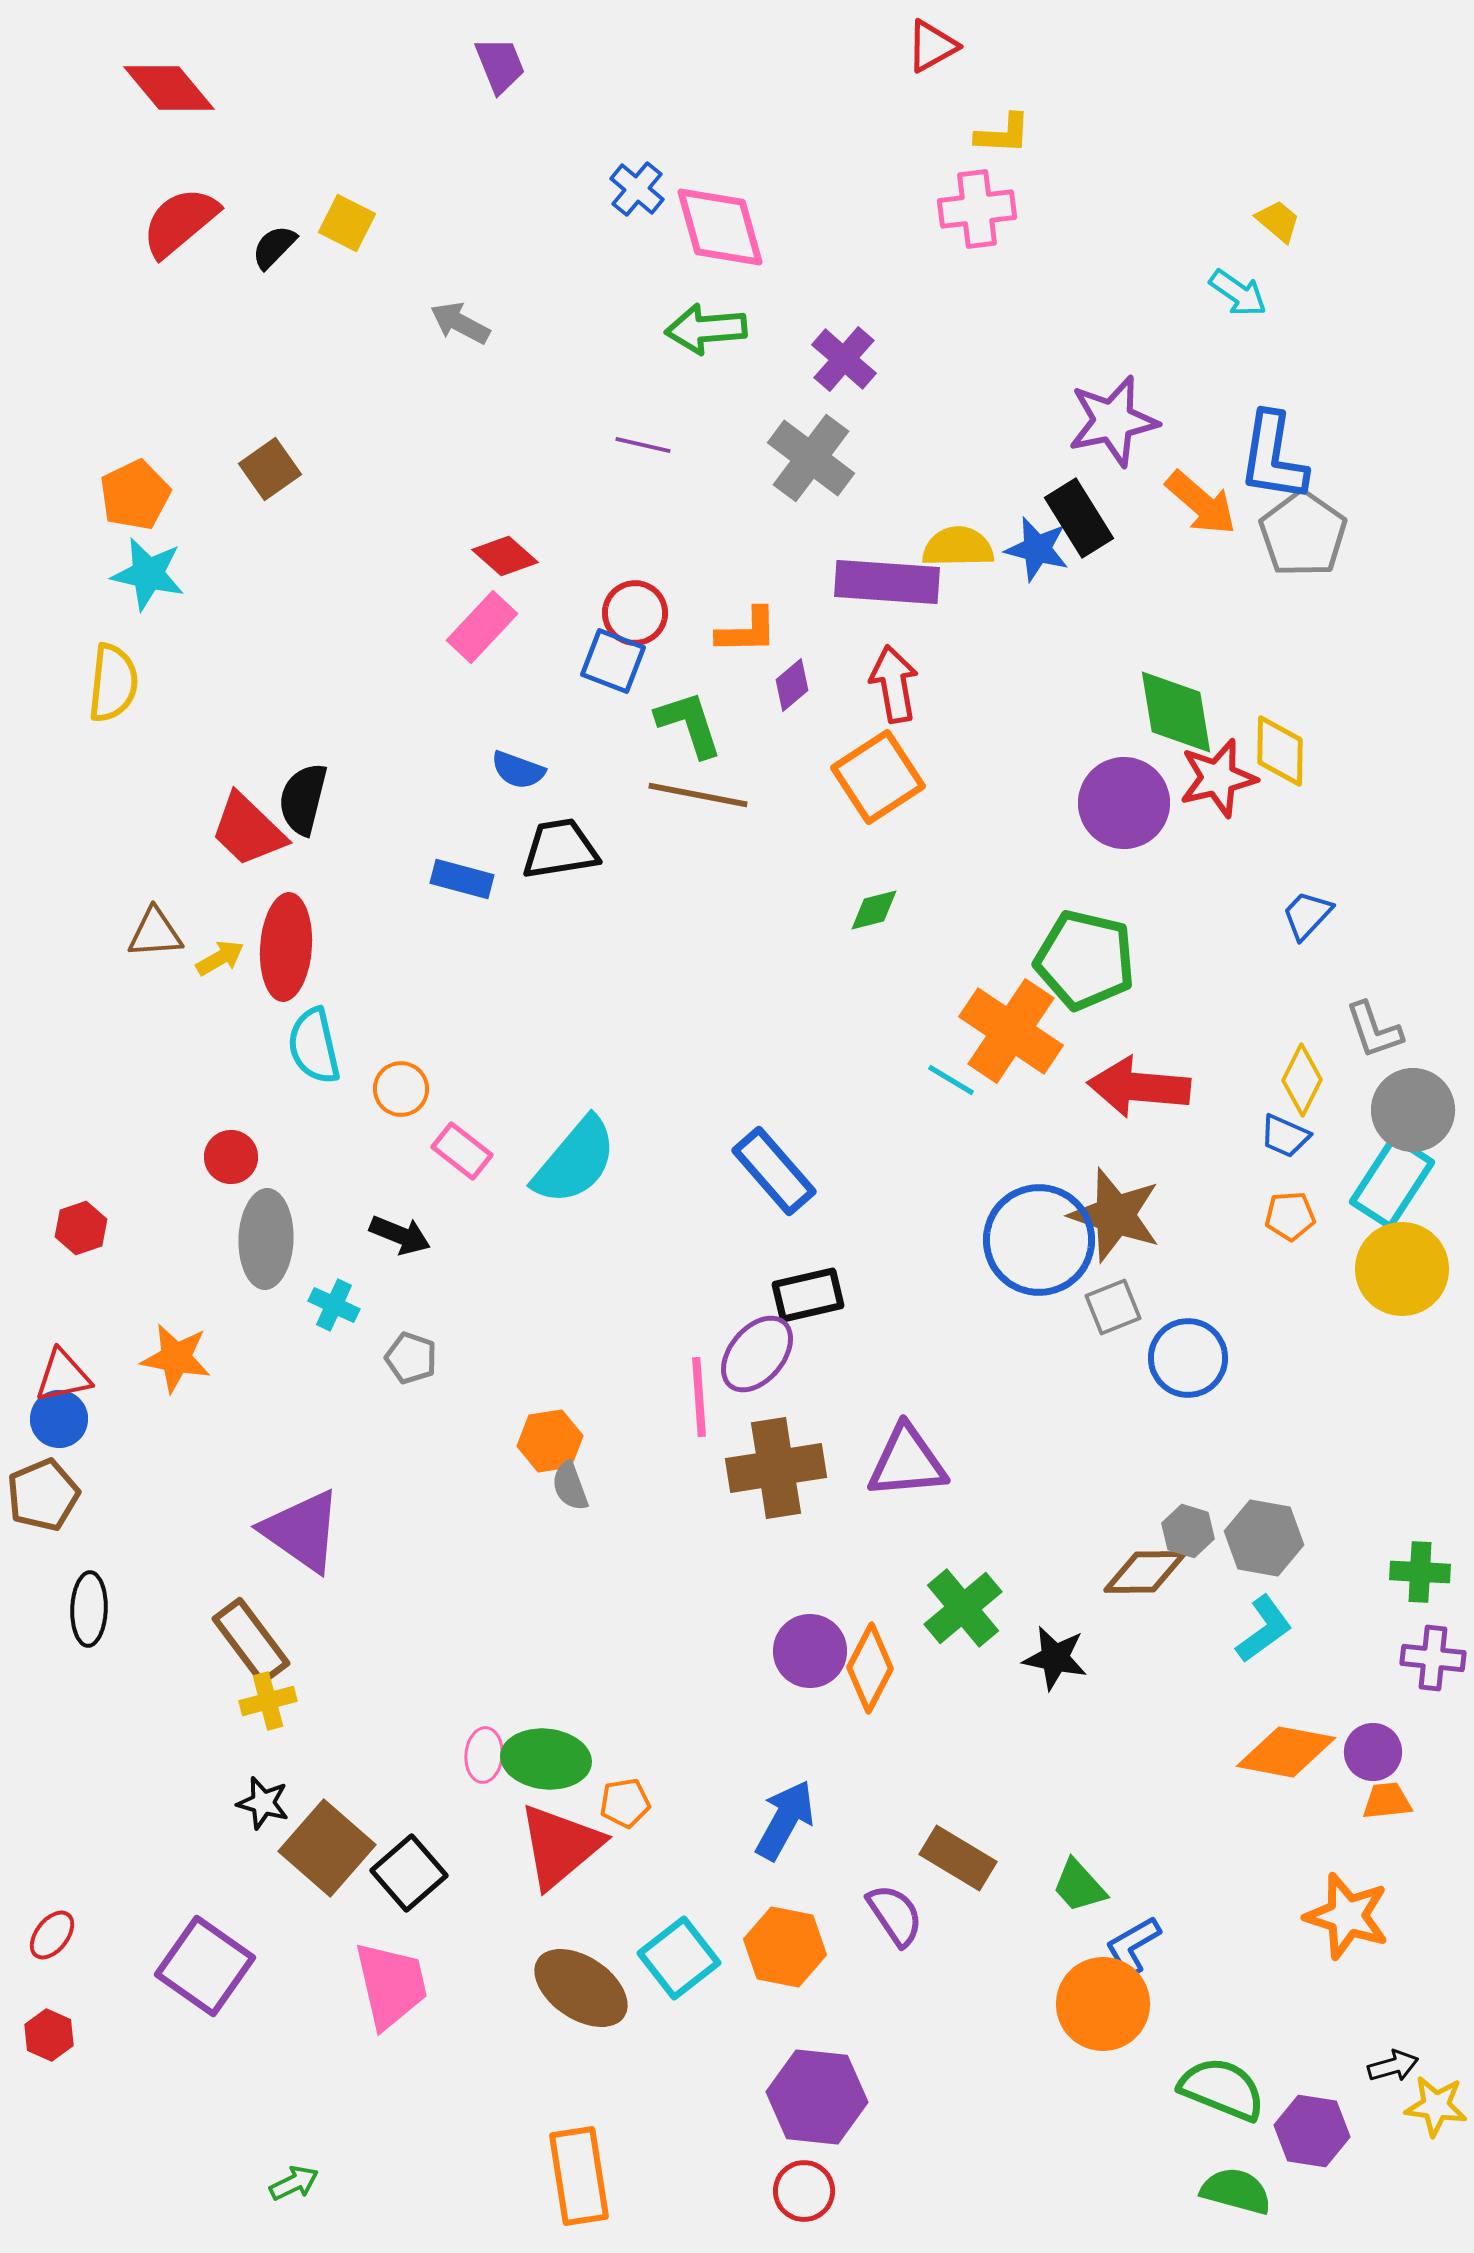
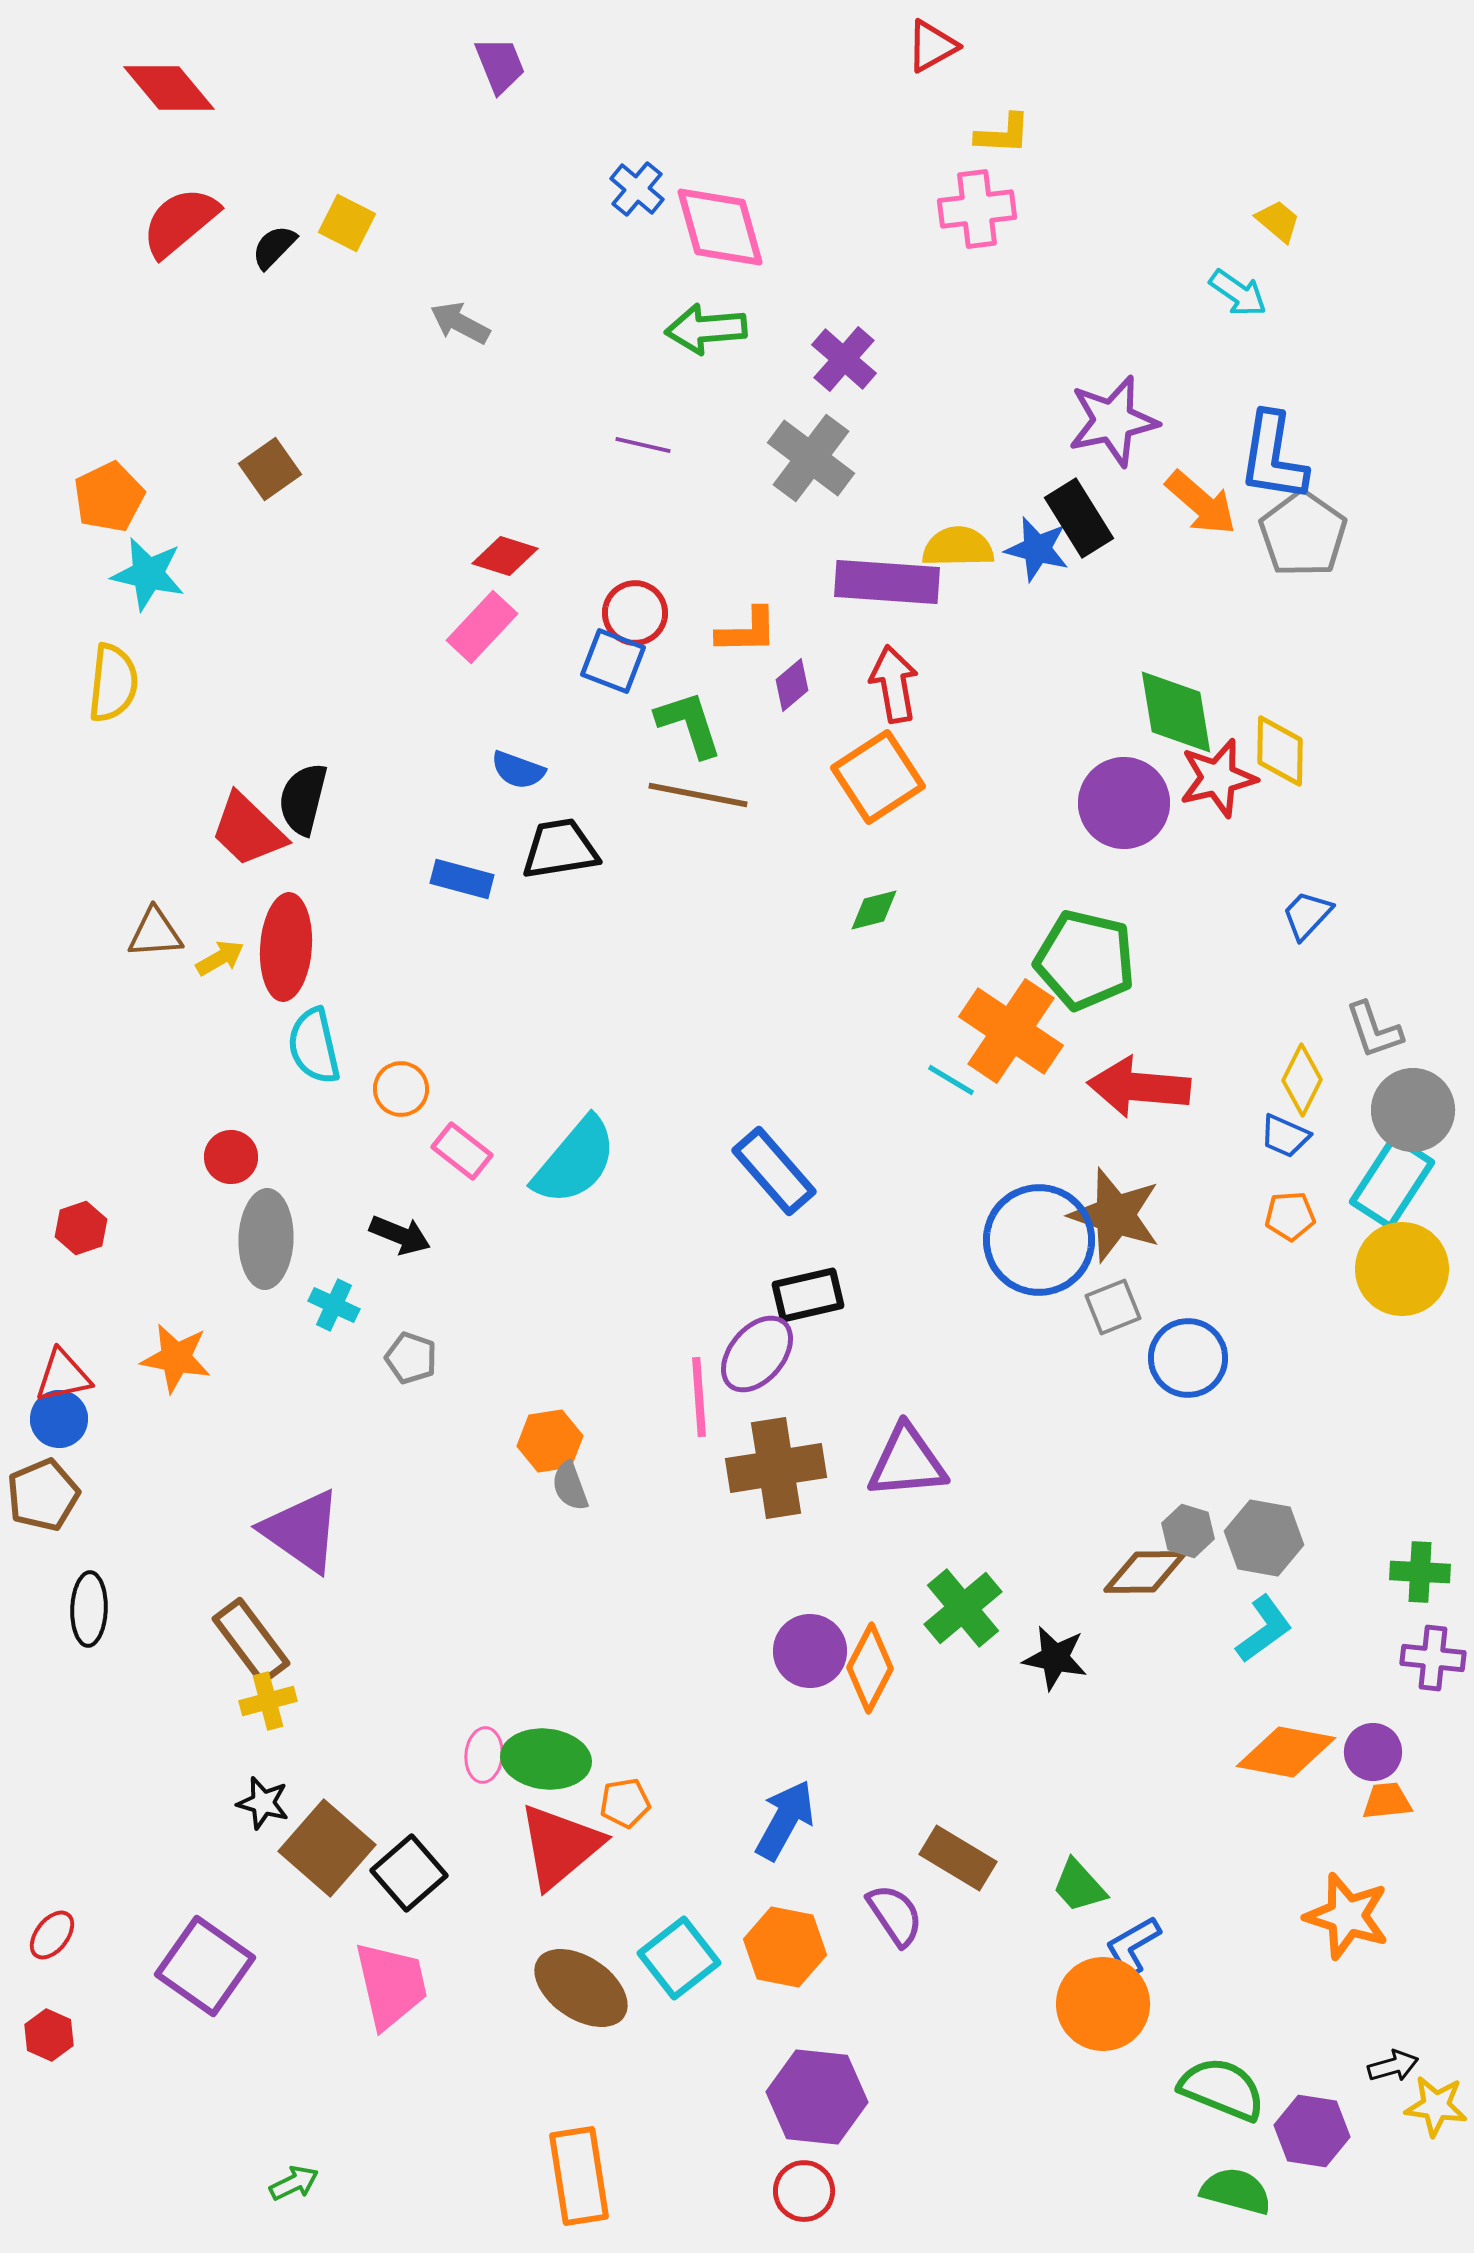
orange pentagon at (135, 495): moved 26 px left, 2 px down
red diamond at (505, 556): rotated 24 degrees counterclockwise
